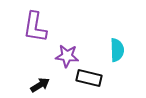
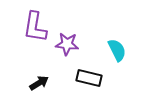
cyan semicircle: rotated 25 degrees counterclockwise
purple star: moved 12 px up
black arrow: moved 1 px left, 2 px up
